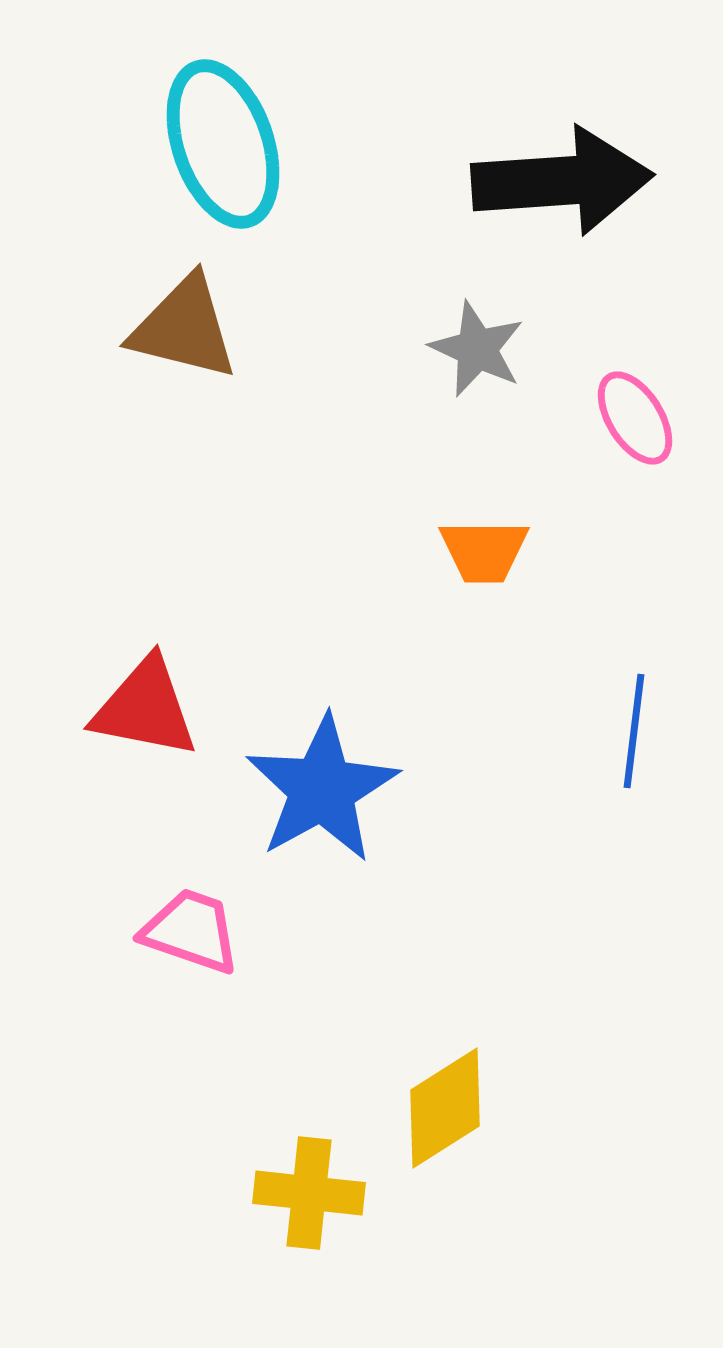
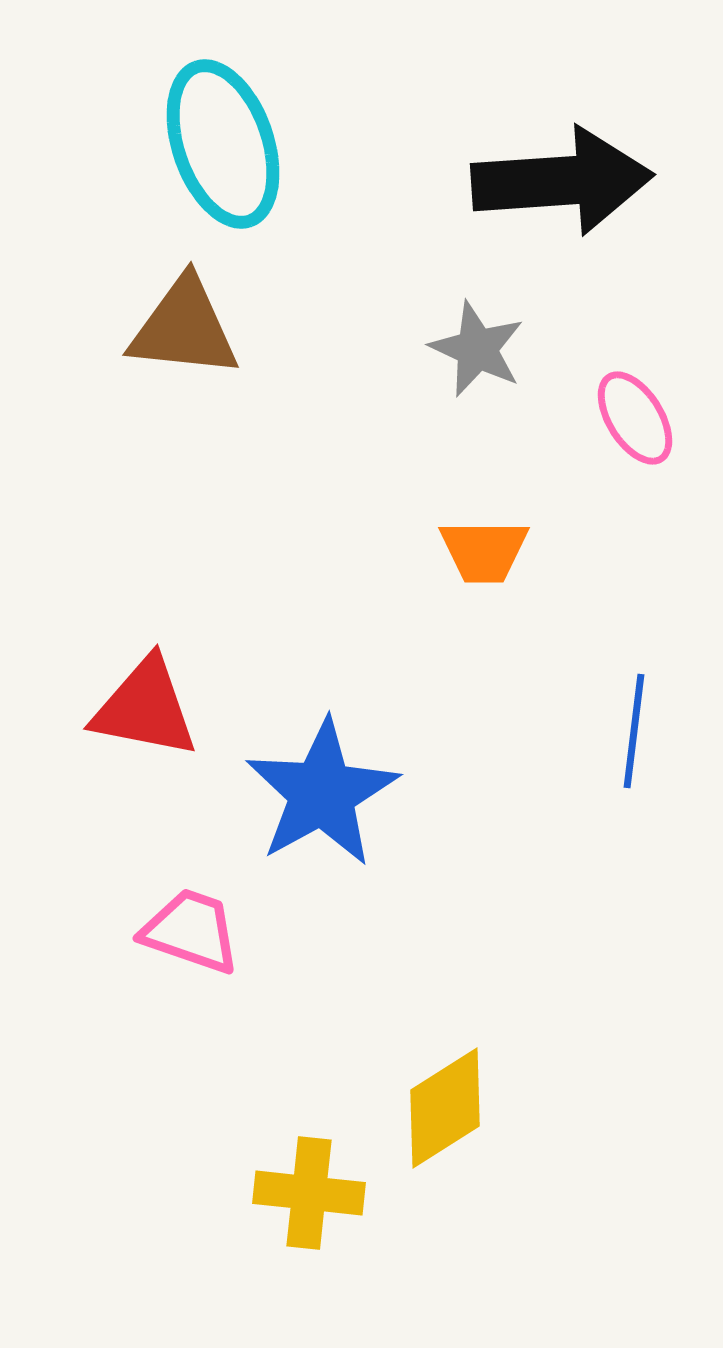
brown triangle: rotated 8 degrees counterclockwise
blue star: moved 4 px down
